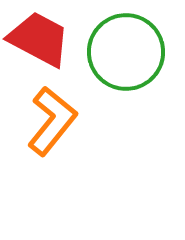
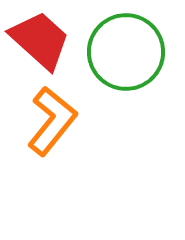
red trapezoid: moved 1 px right, 1 px down; rotated 14 degrees clockwise
